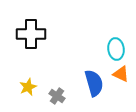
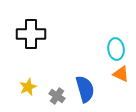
blue semicircle: moved 9 px left, 6 px down
